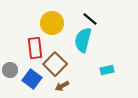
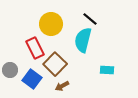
yellow circle: moved 1 px left, 1 px down
red rectangle: rotated 20 degrees counterclockwise
cyan rectangle: rotated 16 degrees clockwise
